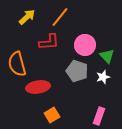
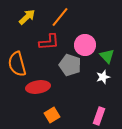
gray pentagon: moved 7 px left, 6 px up
